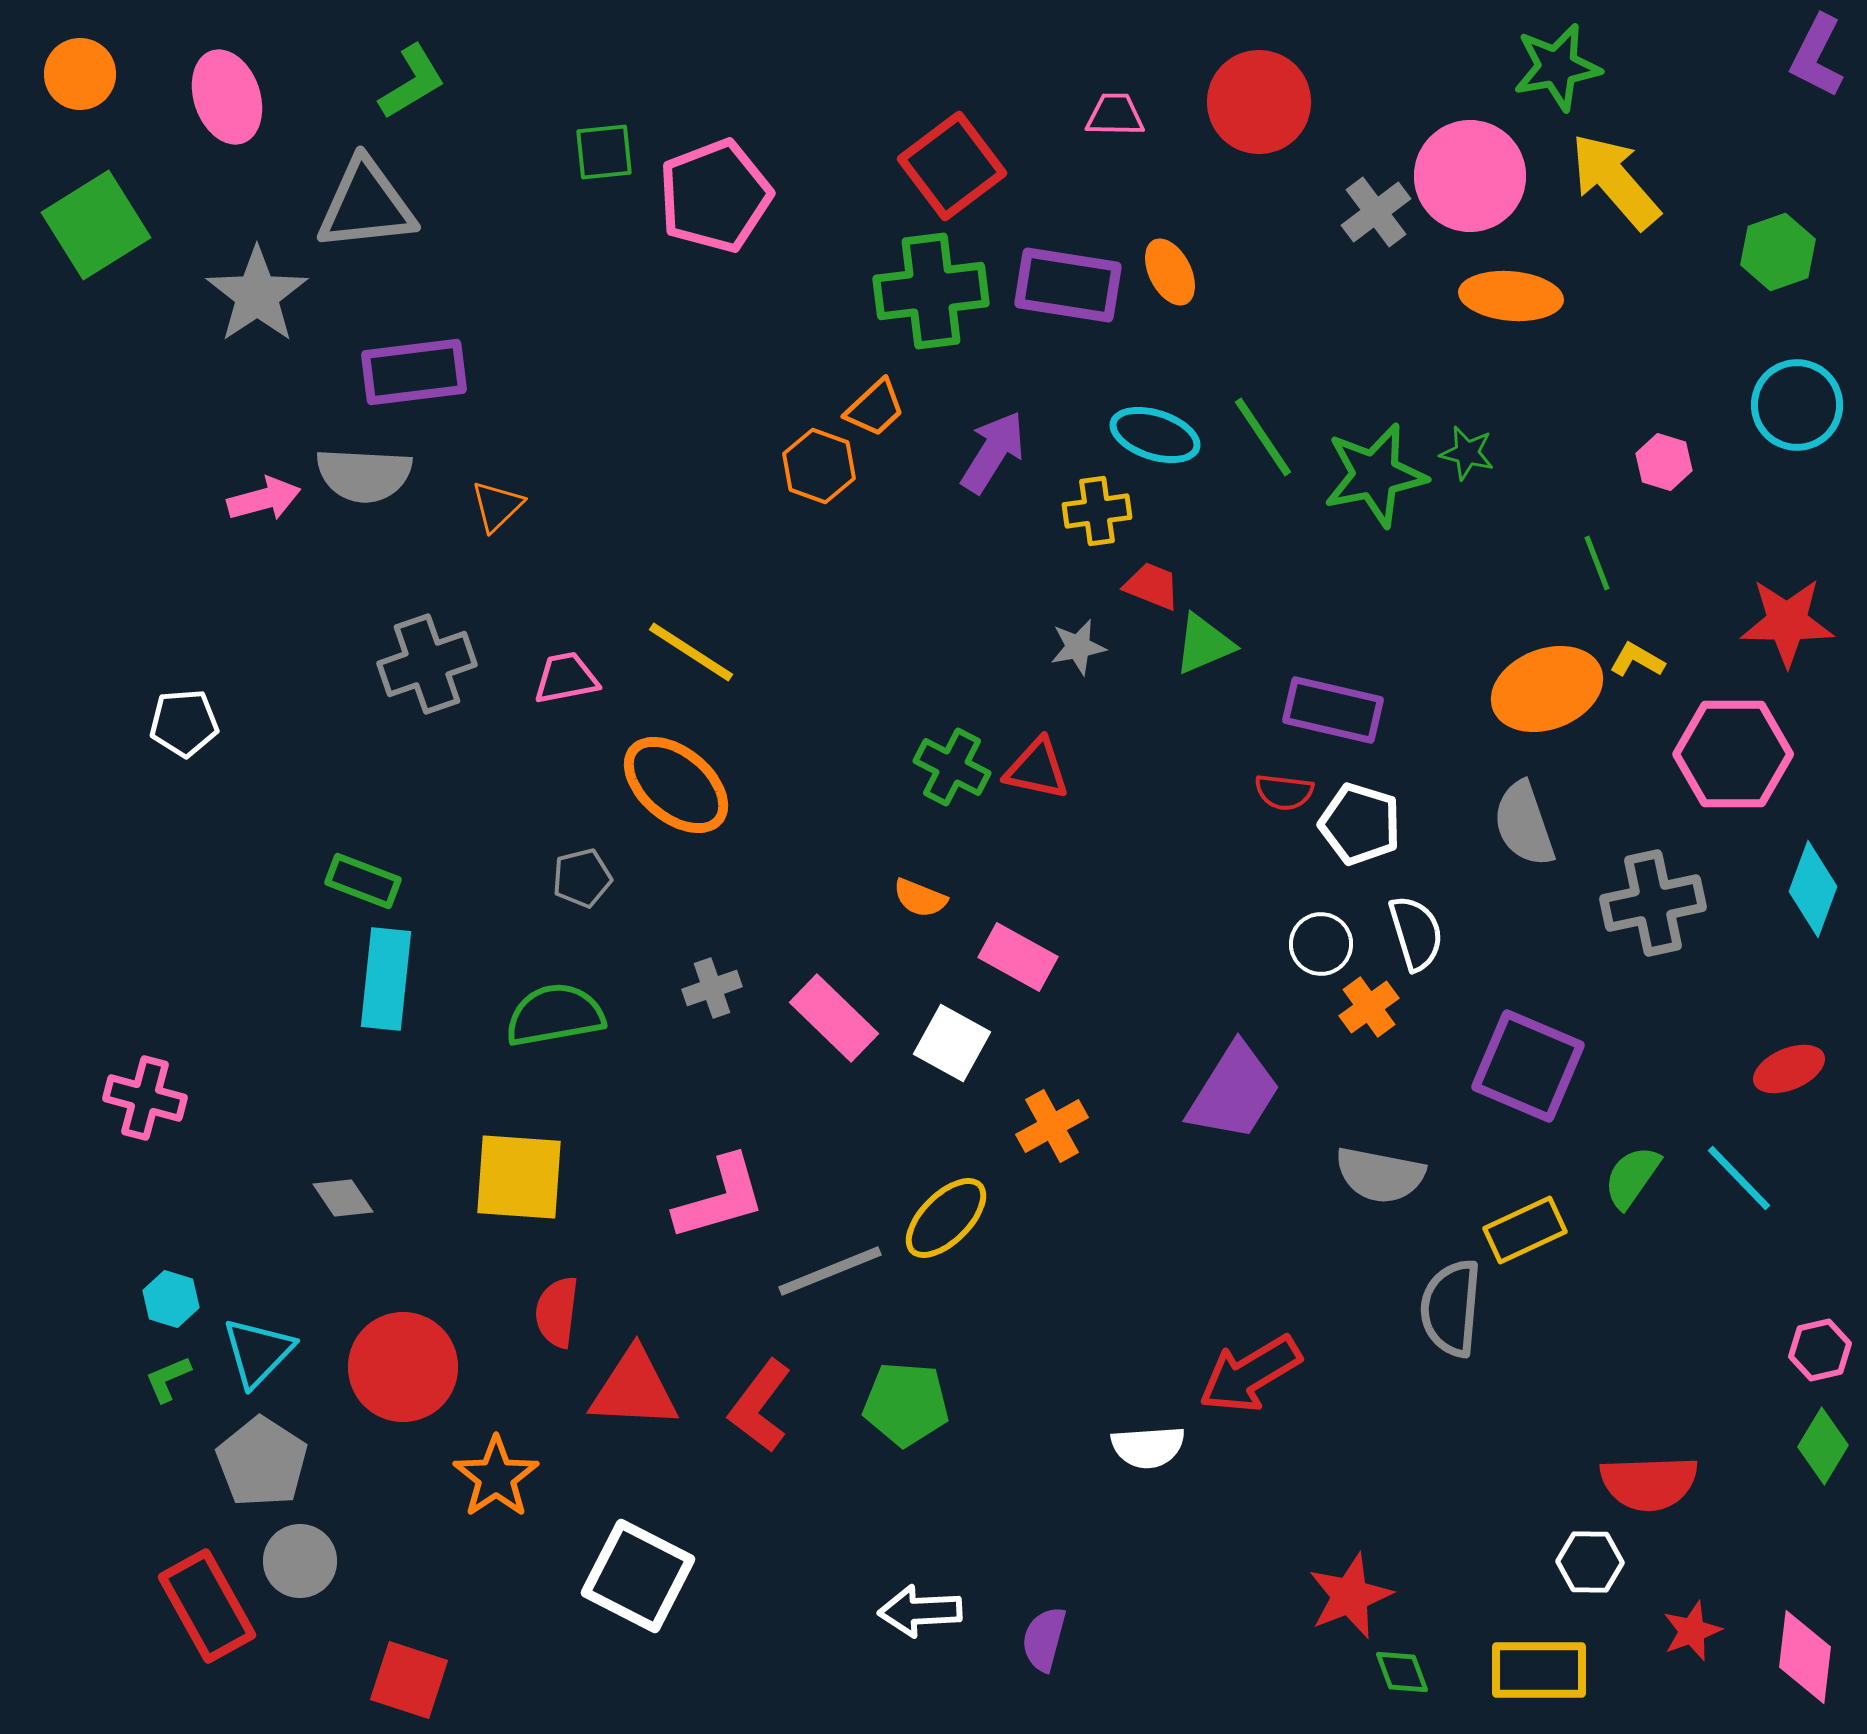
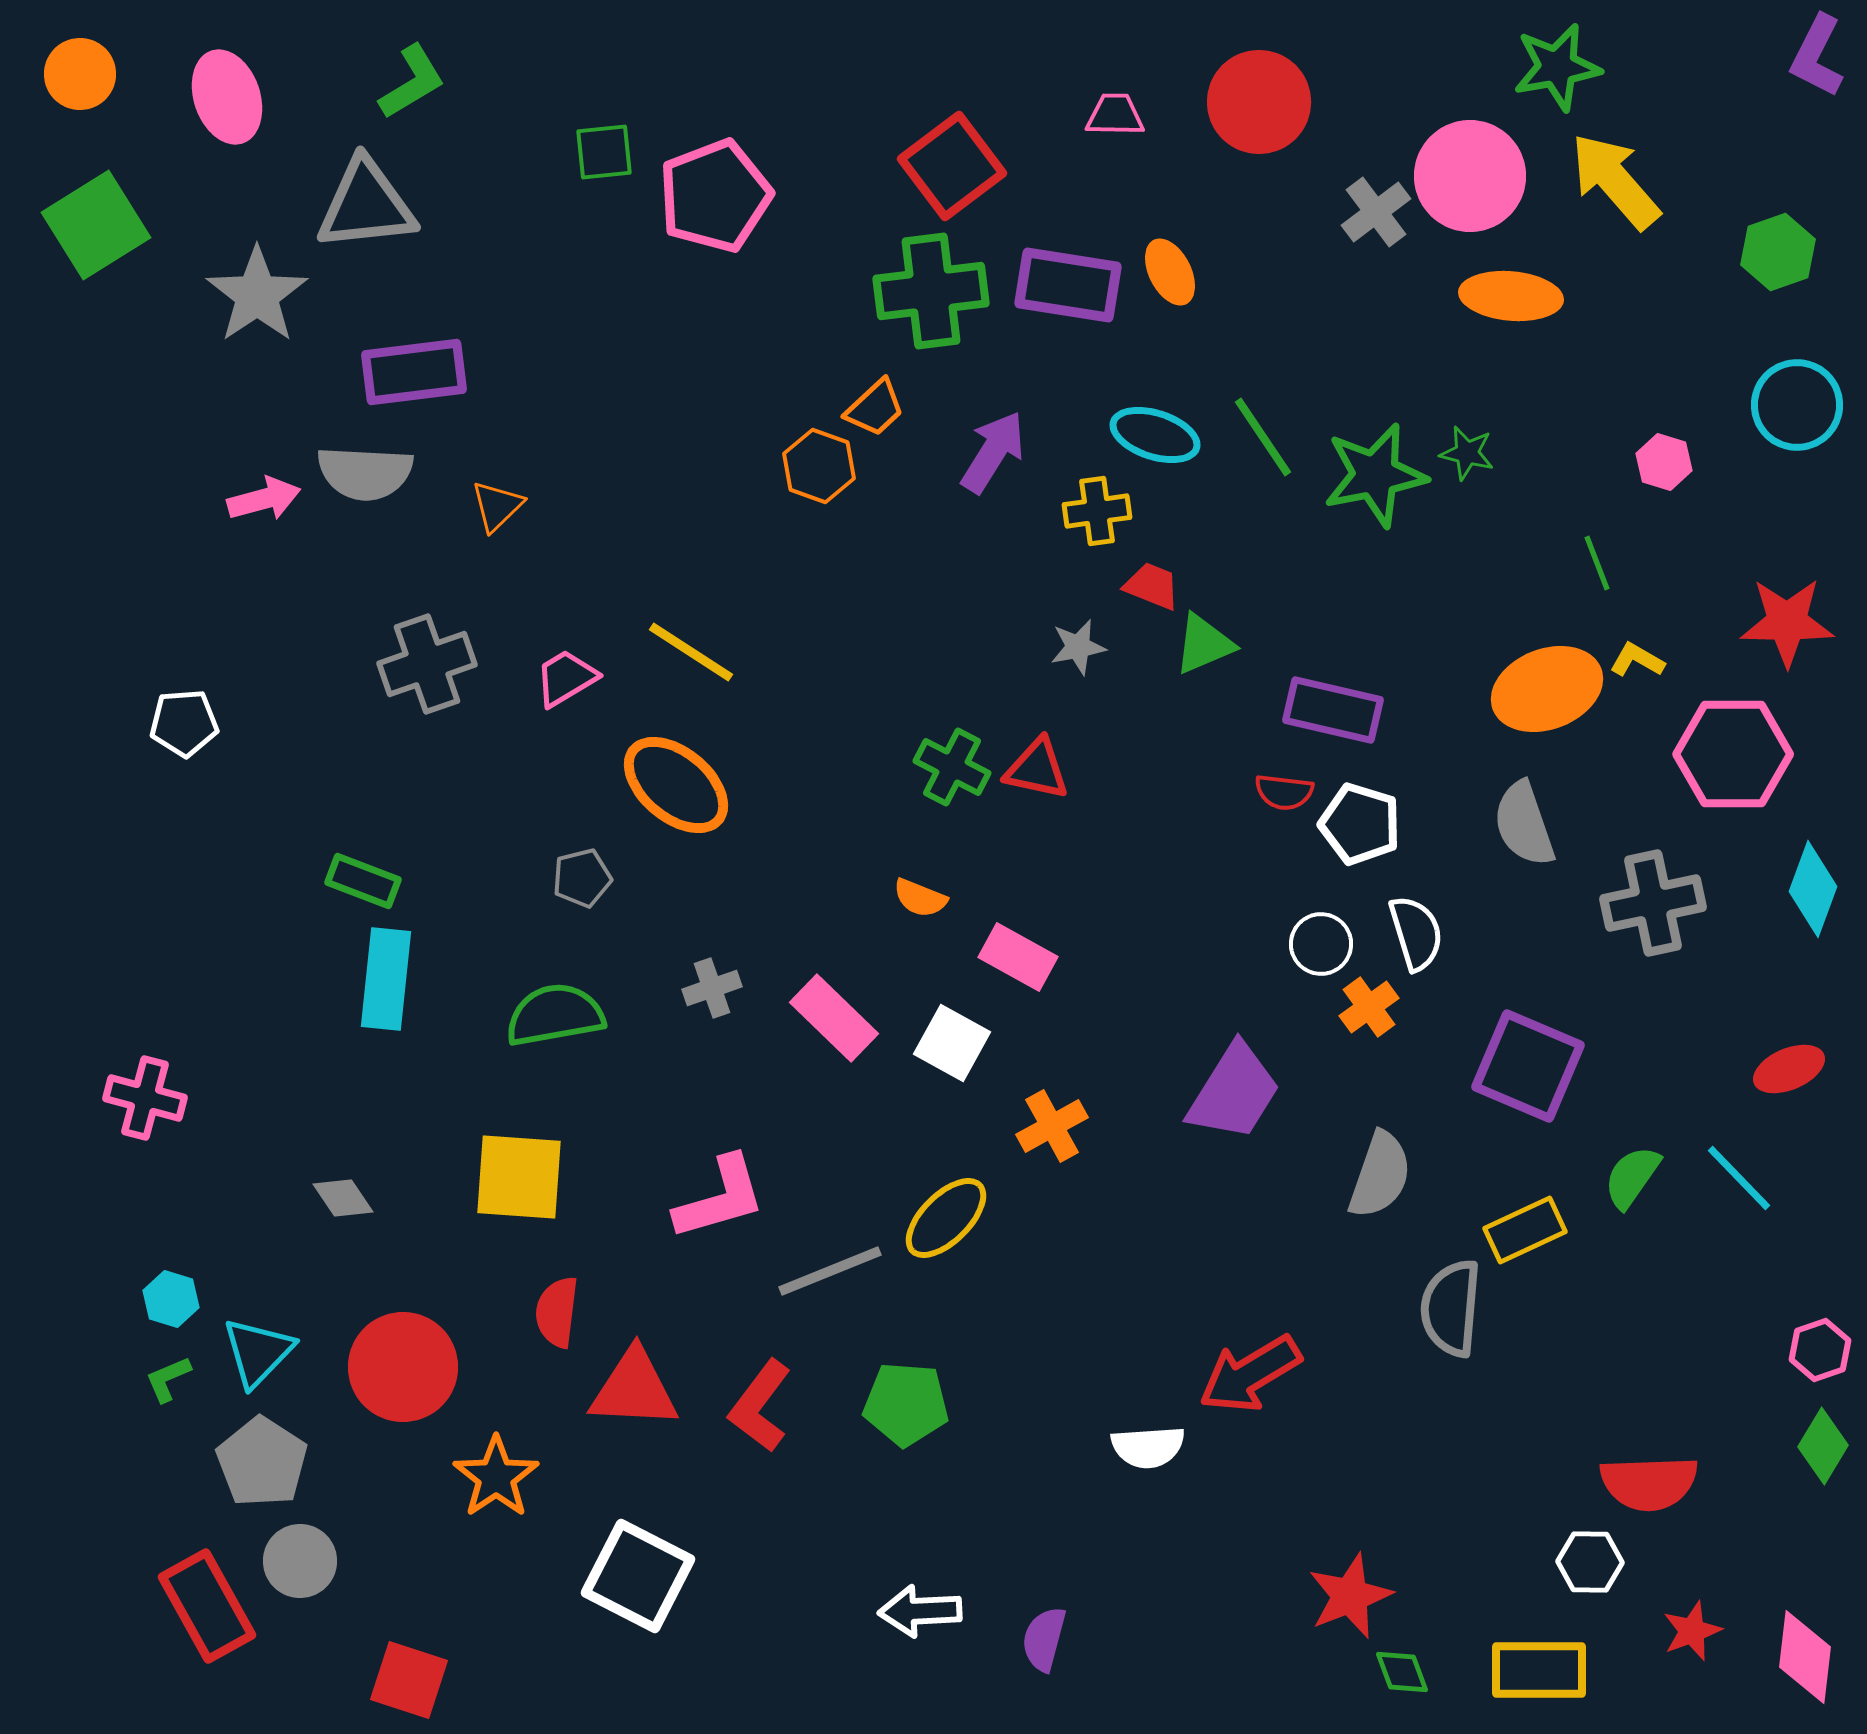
gray semicircle at (364, 475): moved 1 px right, 2 px up
pink trapezoid at (566, 678): rotated 20 degrees counterclockwise
gray semicircle at (1380, 1175): rotated 82 degrees counterclockwise
pink hexagon at (1820, 1350): rotated 6 degrees counterclockwise
